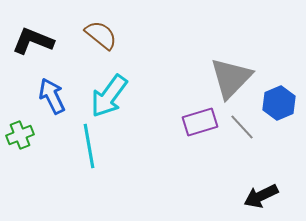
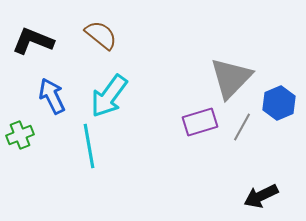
gray line: rotated 72 degrees clockwise
